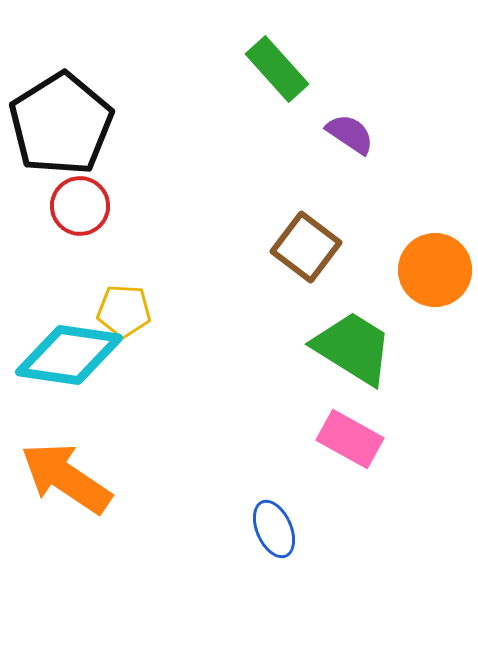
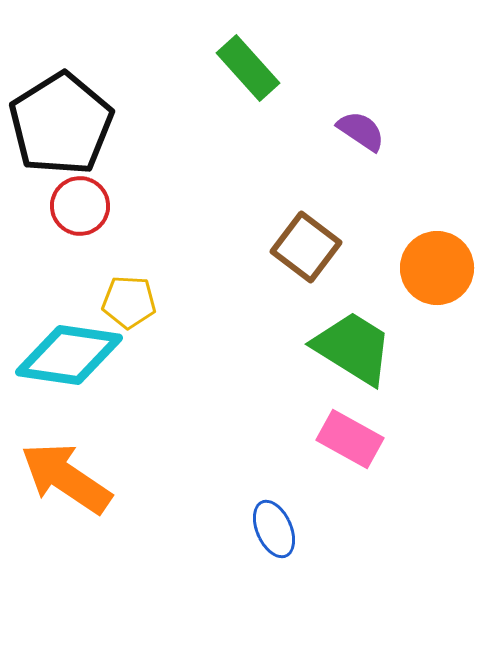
green rectangle: moved 29 px left, 1 px up
purple semicircle: moved 11 px right, 3 px up
orange circle: moved 2 px right, 2 px up
yellow pentagon: moved 5 px right, 9 px up
